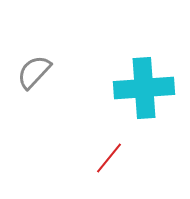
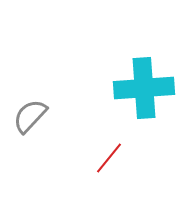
gray semicircle: moved 4 px left, 44 px down
